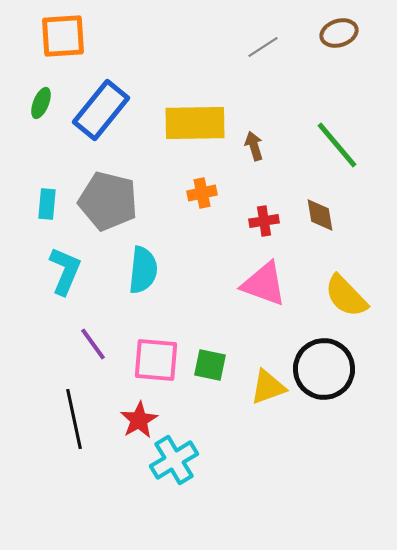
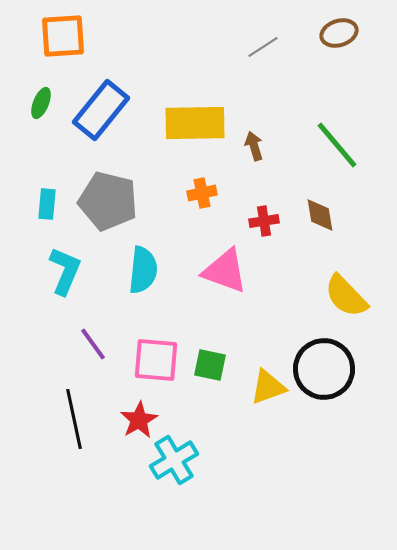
pink triangle: moved 39 px left, 13 px up
